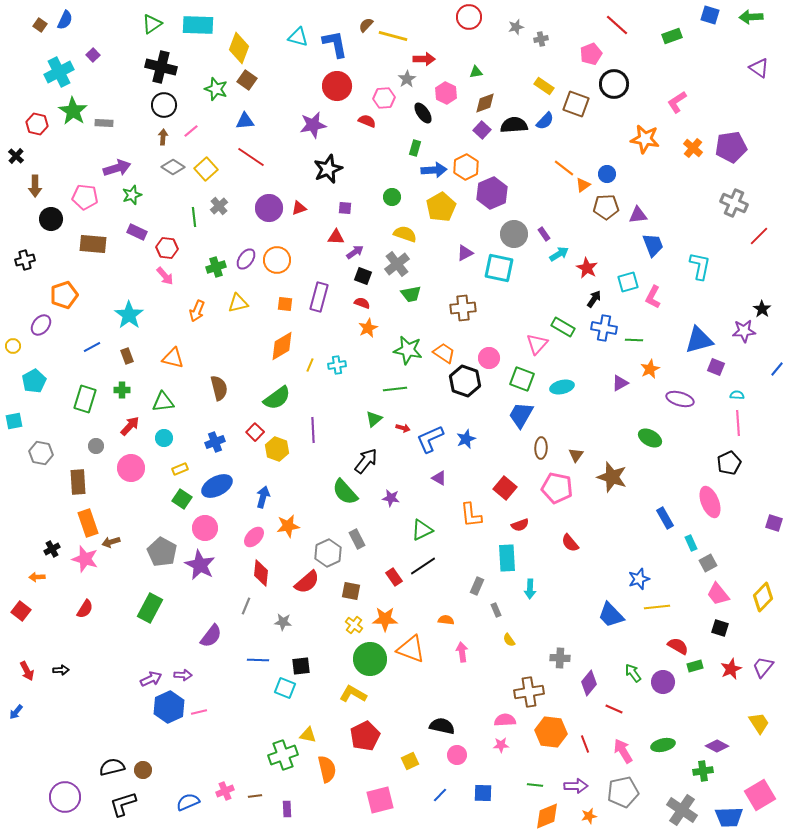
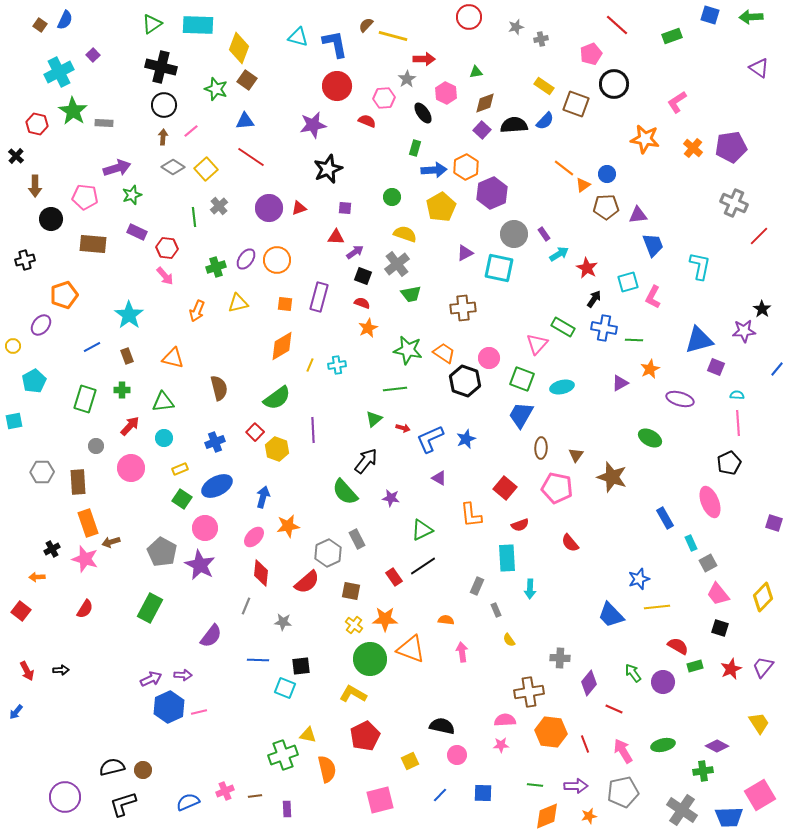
gray hexagon at (41, 453): moved 1 px right, 19 px down; rotated 10 degrees counterclockwise
